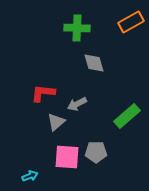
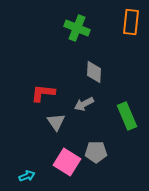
orange rectangle: rotated 55 degrees counterclockwise
green cross: rotated 20 degrees clockwise
gray diamond: moved 9 px down; rotated 20 degrees clockwise
gray arrow: moved 7 px right
green rectangle: rotated 72 degrees counterclockwise
gray triangle: rotated 24 degrees counterclockwise
pink square: moved 5 px down; rotated 28 degrees clockwise
cyan arrow: moved 3 px left
